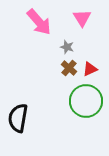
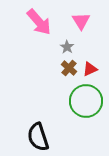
pink triangle: moved 1 px left, 3 px down
gray star: rotated 16 degrees clockwise
black semicircle: moved 20 px right, 19 px down; rotated 28 degrees counterclockwise
